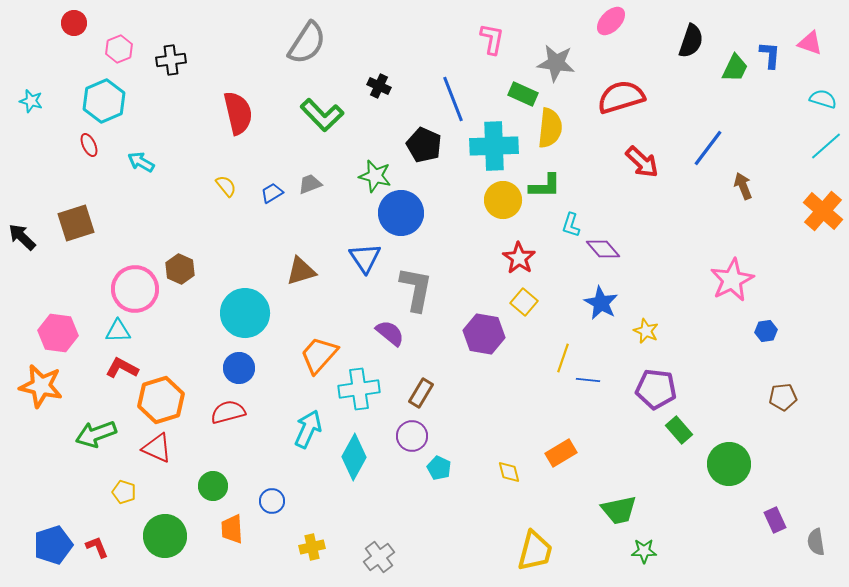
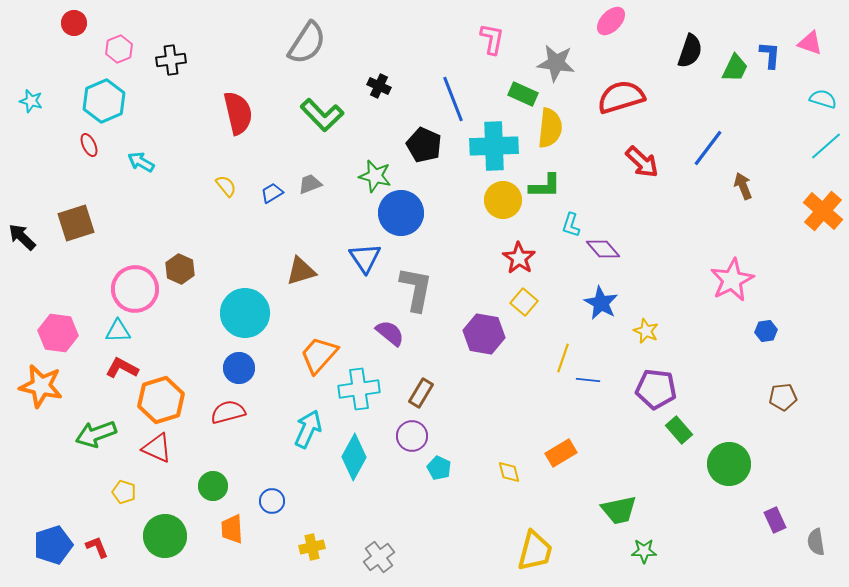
black semicircle at (691, 41): moved 1 px left, 10 px down
